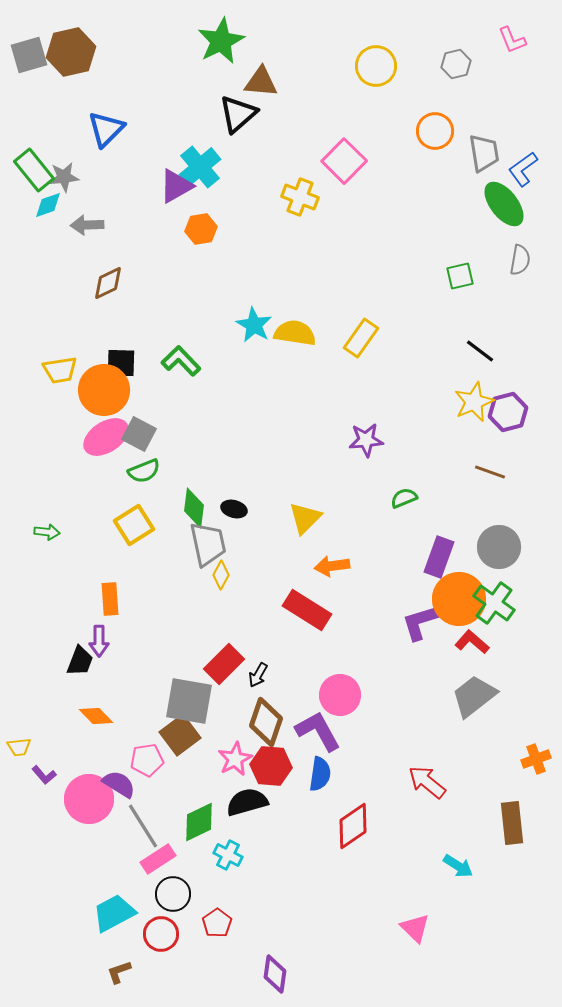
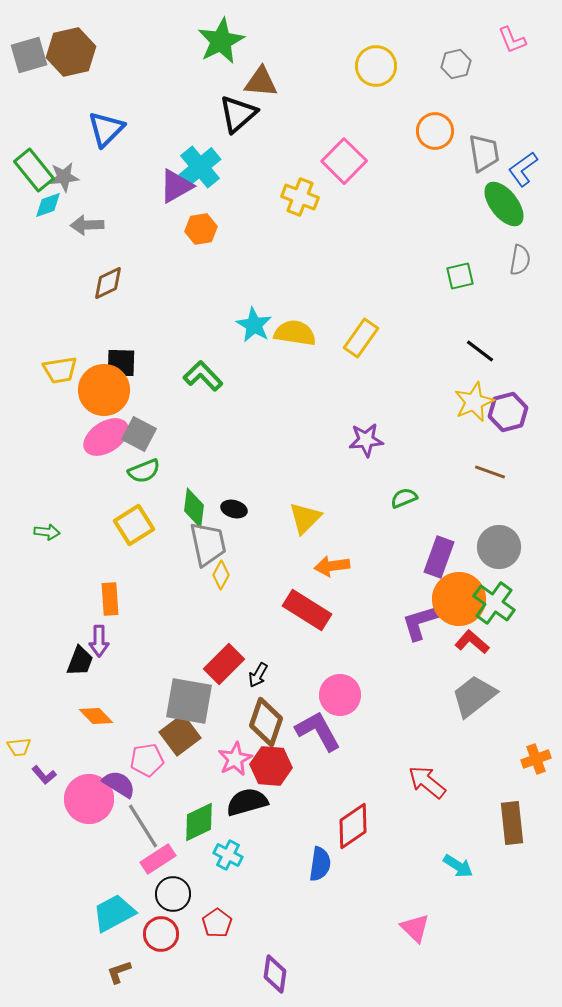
green L-shape at (181, 361): moved 22 px right, 15 px down
blue semicircle at (320, 774): moved 90 px down
